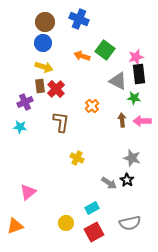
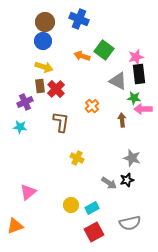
blue circle: moved 2 px up
green square: moved 1 px left
pink arrow: moved 1 px right, 12 px up
black star: rotated 24 degrees clockwise
yellow circle: moved 5 px right, 18 px up
